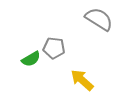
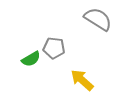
gray semicircle: moved 1 px left
